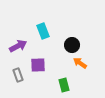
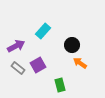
cyan rectangle: rotated 63 degrees clockwise
purple arrow: moved 2 px left
purple square: rotated 28 degrees counterclockwise
gray rectangle: moved 7 px up; rotated 32 degrees counterclockwise
green rectangle: moved 4 px left
